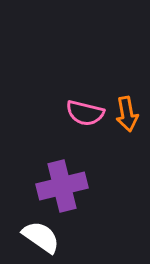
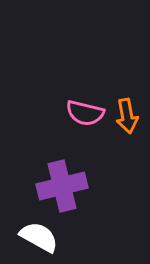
orange arrow: moved 2 px down
white semicircle: moved 2 px left; rotated 6 degrees counterclockwise
